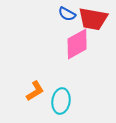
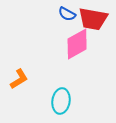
orange L-shape: moved 16 px left, 12 px up
